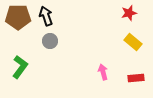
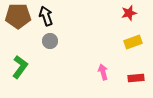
brown pentagon: moved 1 px up
yellow rectangle: rotated 60 degrees counterclockwise
